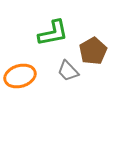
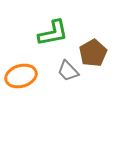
brown pentagon: moved 2 px down
orange ellipse: moved 1 px right
